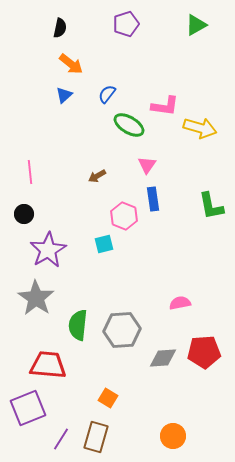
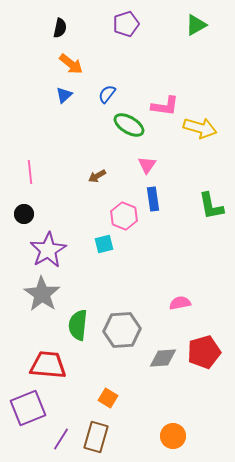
gray star: moved 6 px right, 4 px up
red pentagon: rotated 12 degrees counterclockwise
